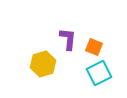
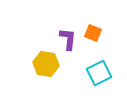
orange square: moved 1 px left, 14 px up
yellow hexagon: moved 3 px right; rotated 25 degrees clockwise
